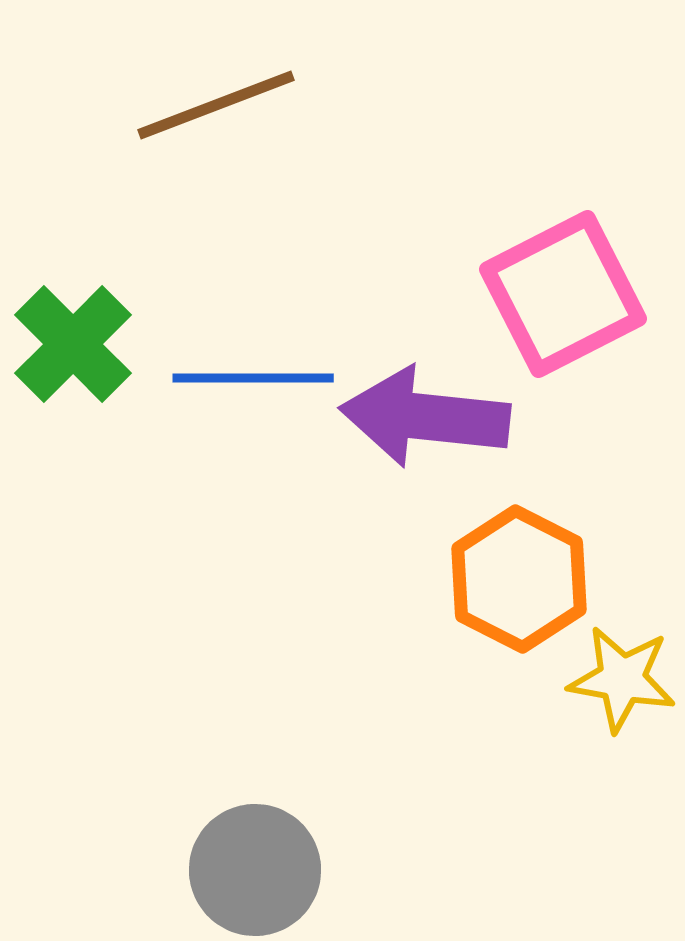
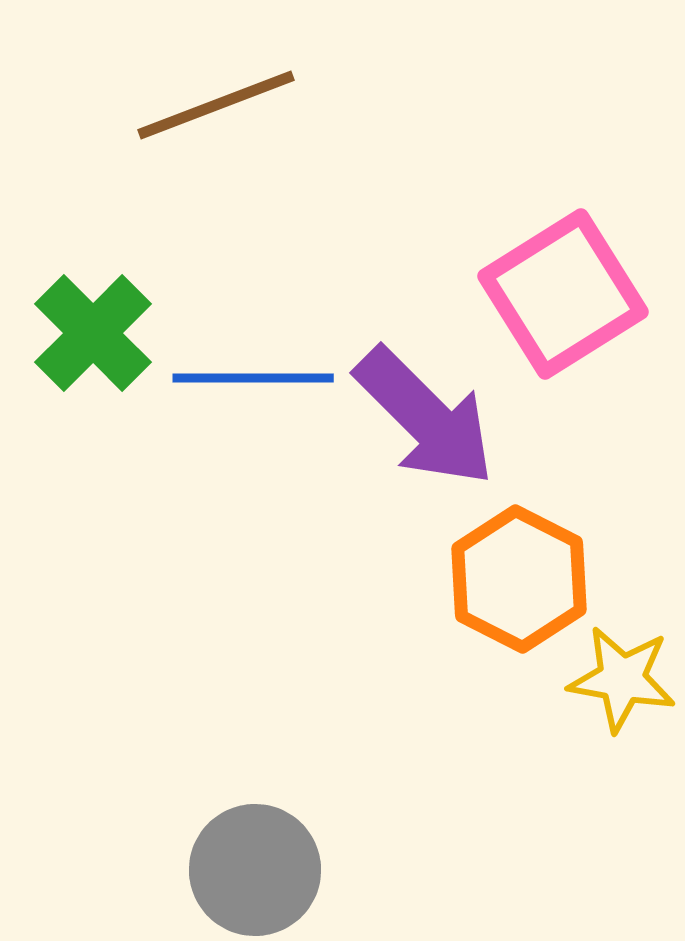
pink square: rotated 5 degrees counterclockwise
green cross: moved 20 px right, 11 px up
purple arrow: rotated 141 degrees counterclockwise
